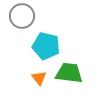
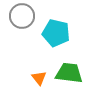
cyan pentagon: moved 10 px right, 13 px up
